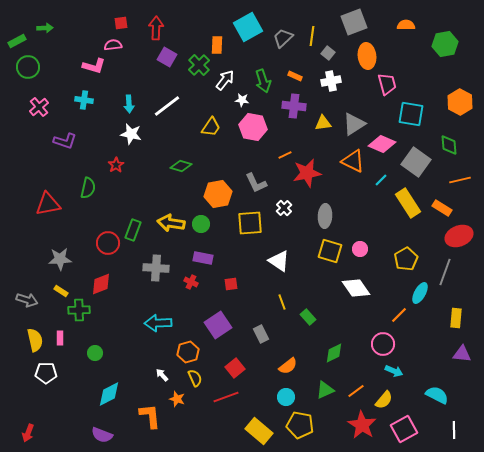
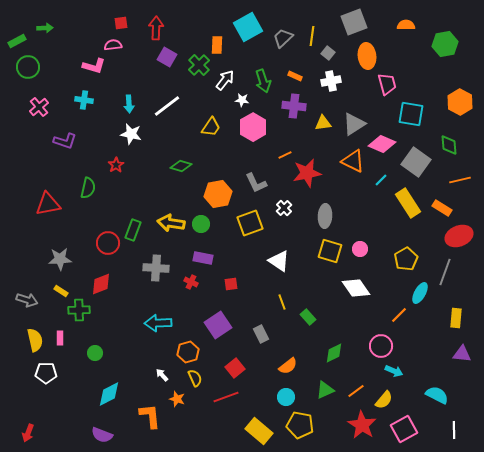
pink hexagon at (253, 127): rotated 20 degrees clockwise
yellow square at (250, 223): rotated 16 degrees counterclockwise
pink circle at (383, 344): moved 2 px left, 2 px down
